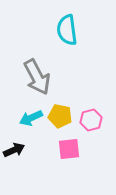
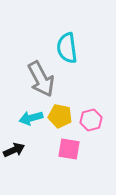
cyan semicircle: moved 18 px down
gray arrow: moved 4 px right, 2 px down
cyan arrow: rotated 10 degrees clockwise
pink square: rotated 15 degrees clockwise
